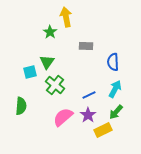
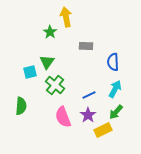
pink semicircle: rotated 70 degrees counterclockwise
